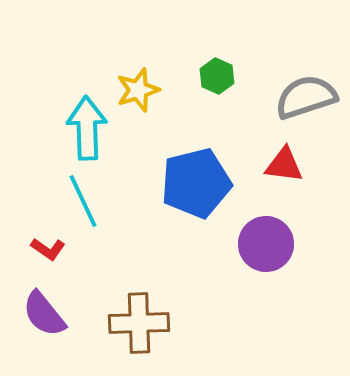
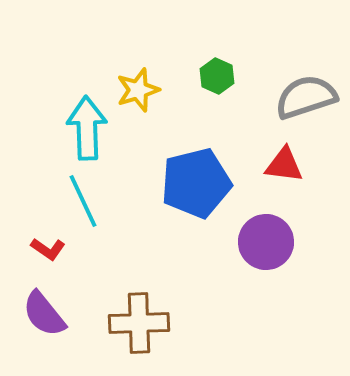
purple circle: moved 2 px up
